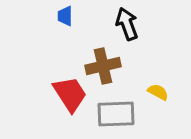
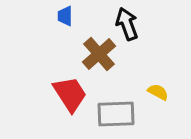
brown cross: moved 4 px left, 12 px up; rotated 28 degrees counterclockwise
